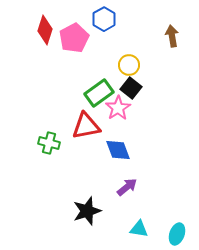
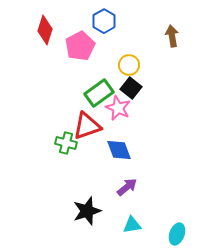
blue hexagon: moved 2 px down
pink pentagon: moved 6 px right, 8 px down
pink star: rotated 15 degrees counterclockwise
red triangle: moved 1 px right; rotated 8 degrees counterclockwise
green cross: moved 17 px right
blue diamond: moved 1 px right
cyan triangle: moved 7 px left, 4 px up; rotated 18 degrees counterclockwise
